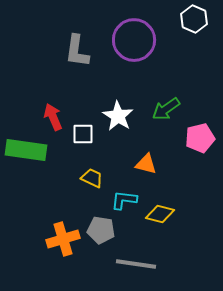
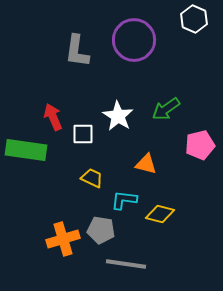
pink pentagon: moved 7 px down
gray line: moved 10 px left
